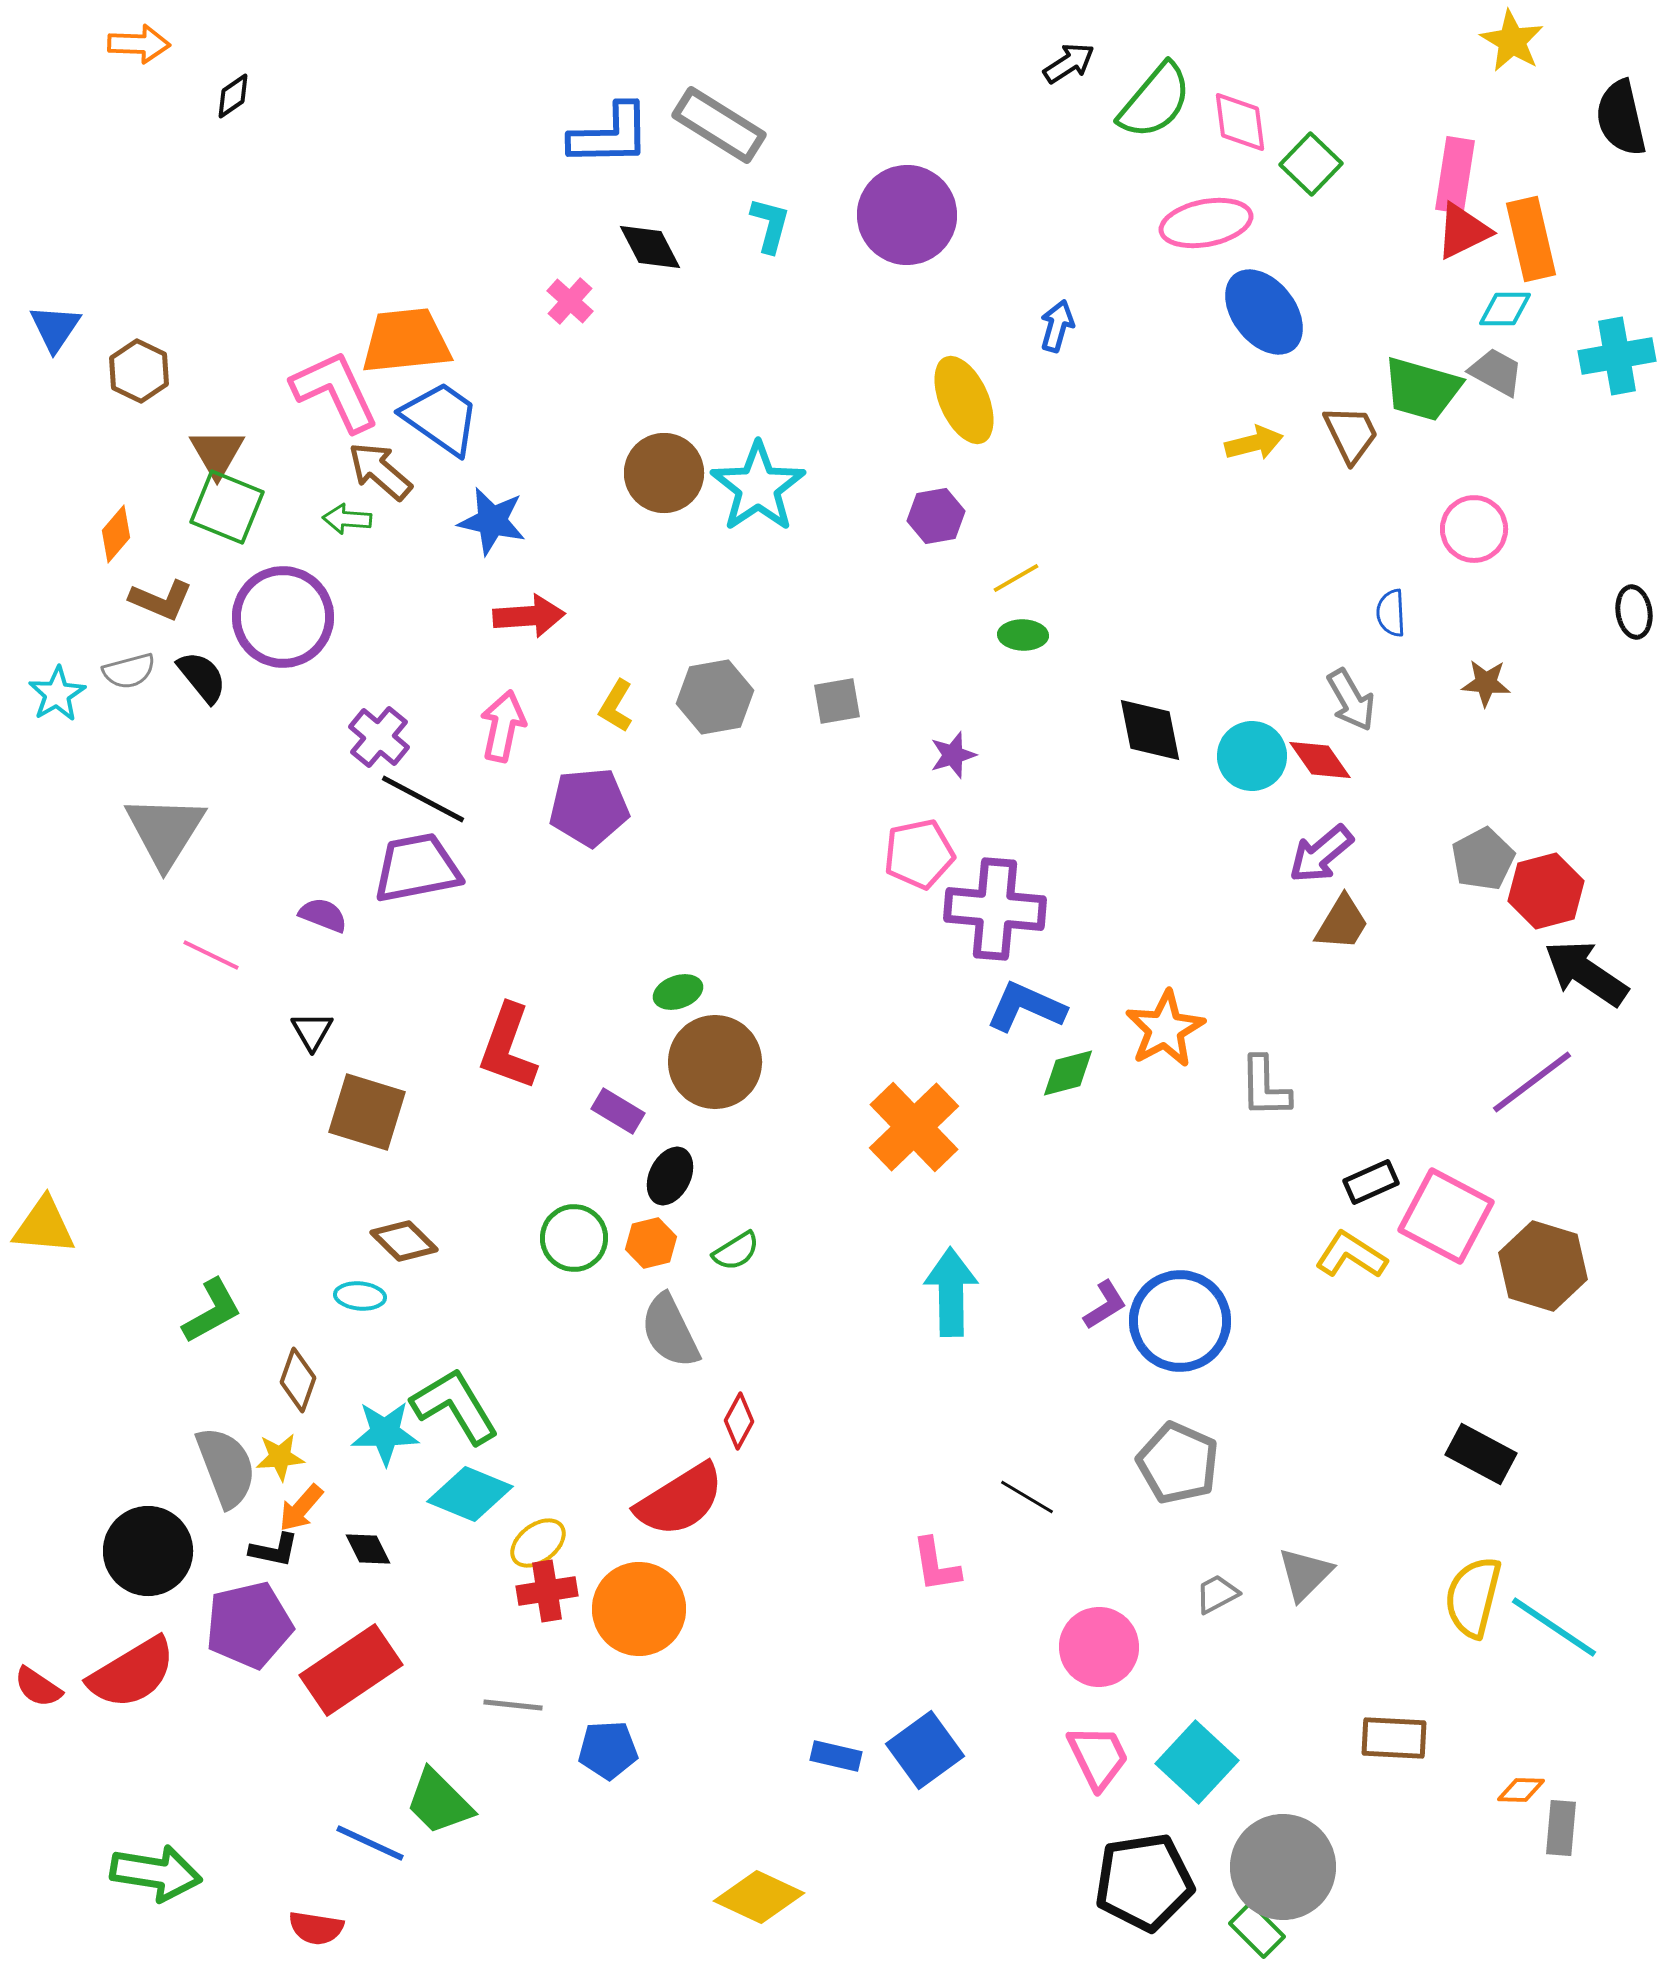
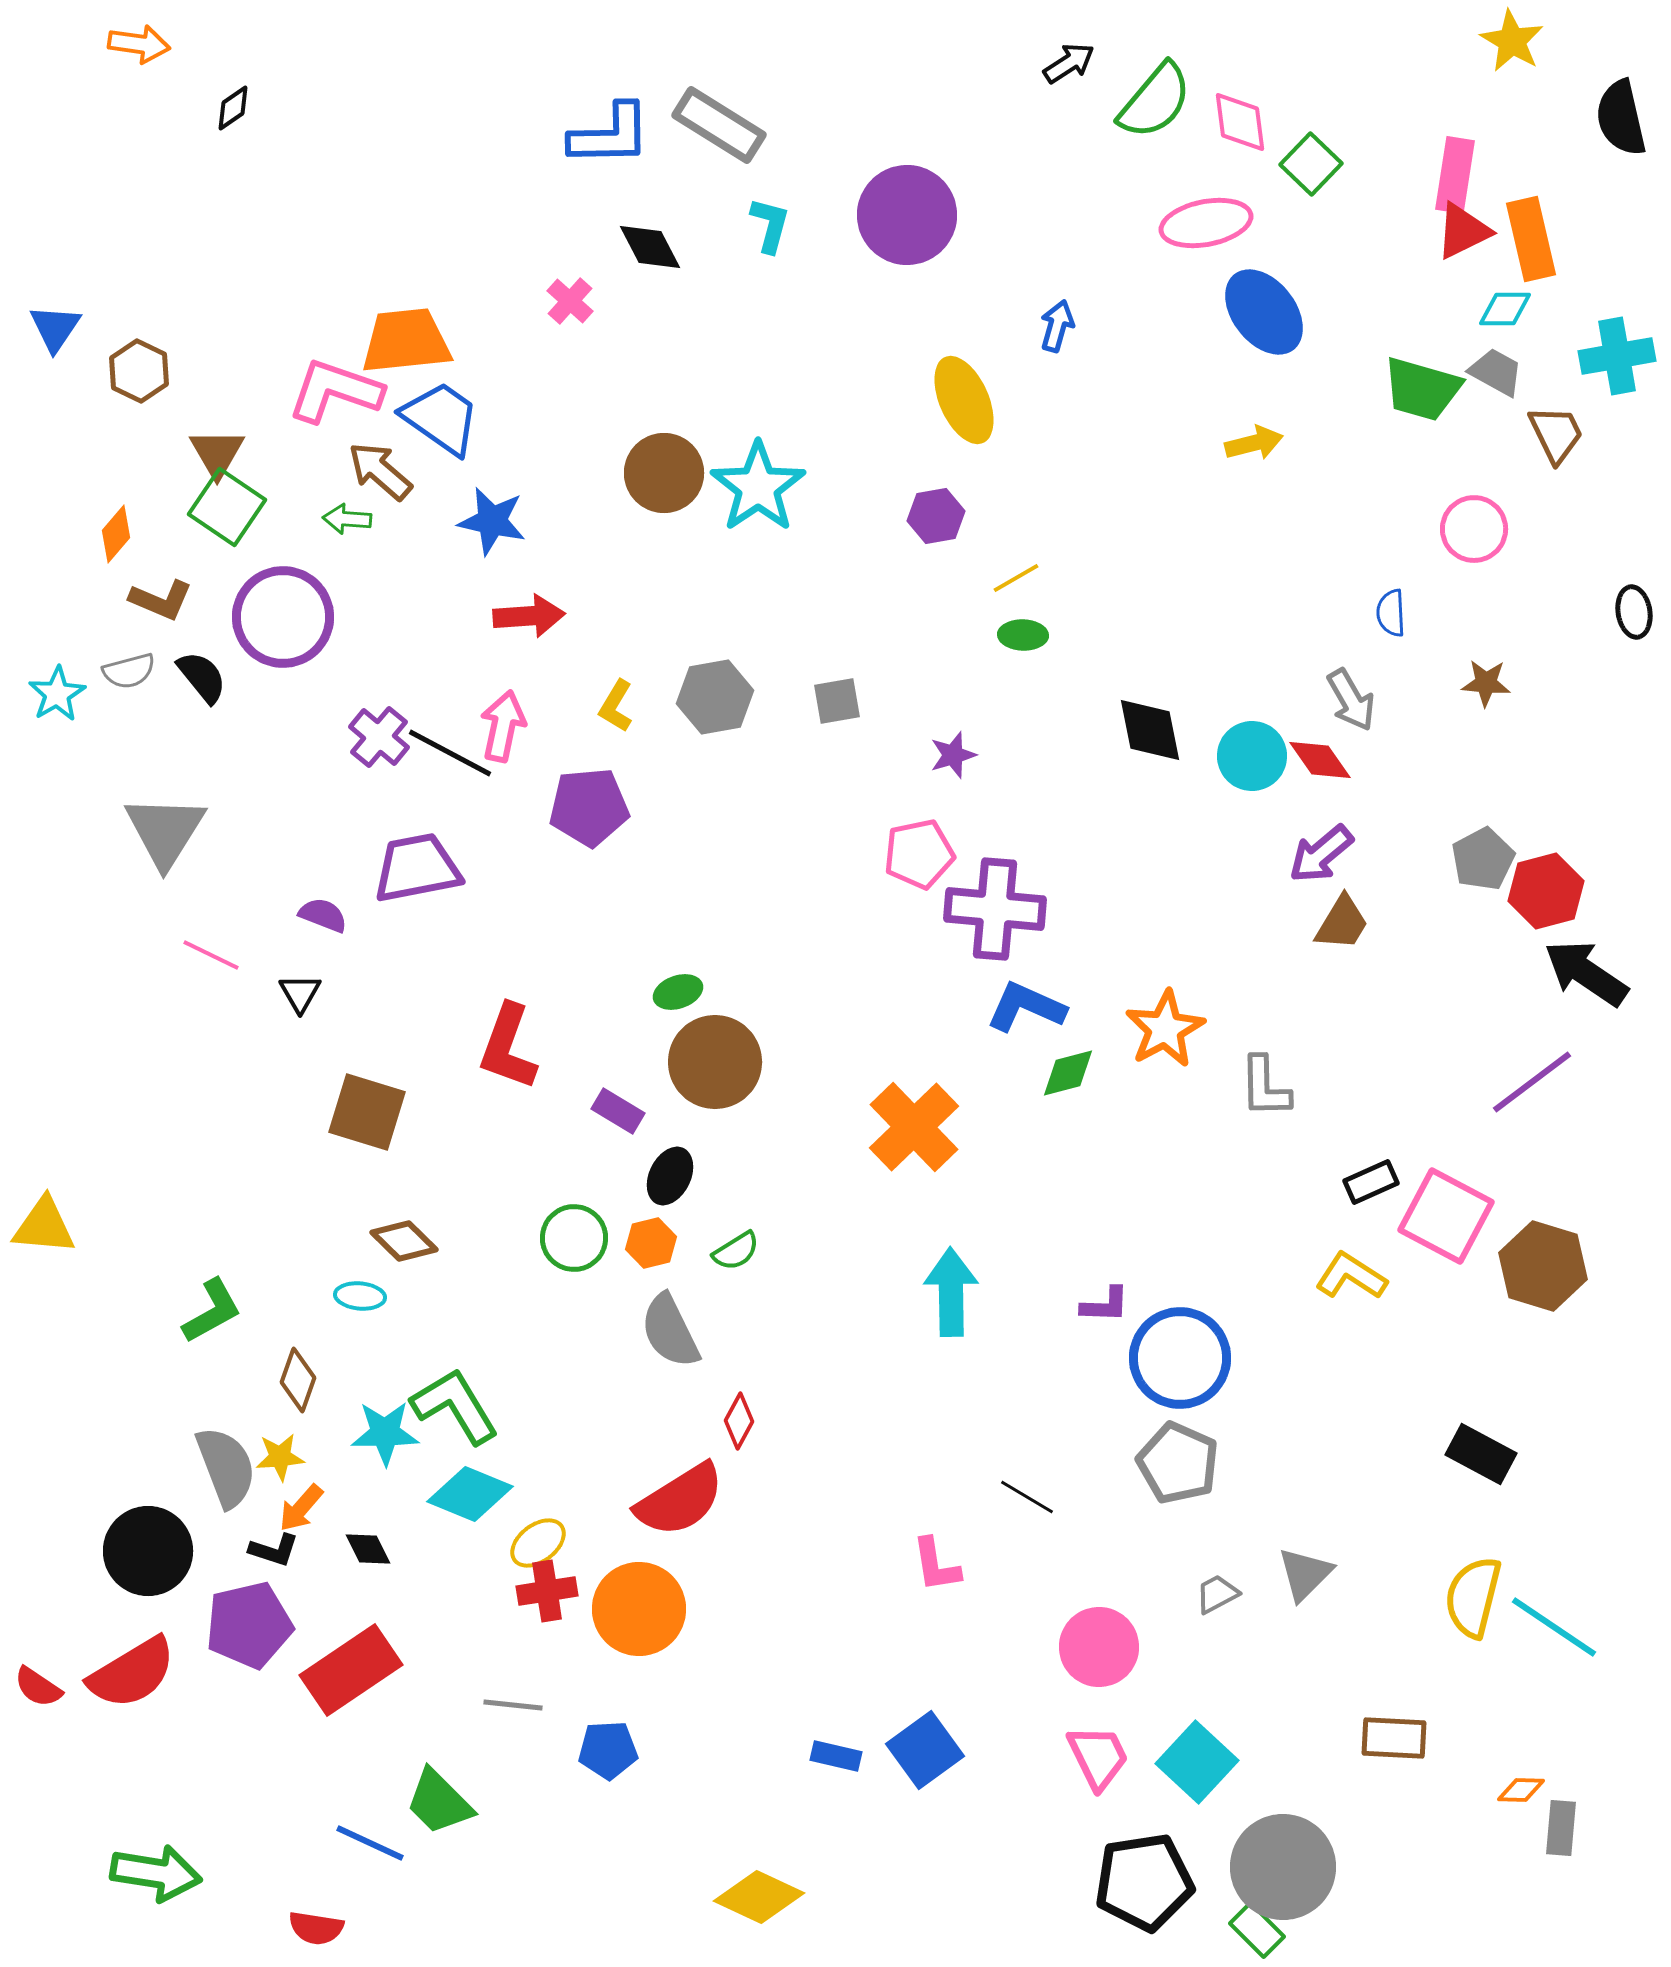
orange arrow at (139, 44): rotated 6 degrees clockwise
black diamond at (233, 96): moved 12 px down
pink L-shape at (335, 391): rotated 46 degrees counterclockwise
brown trapezoid at (1351, 434): moved 205 px right
green square at (227, 507): rotated 12 degrees clockwise
black line at (423, 799): moved 27 px right, 46 px up
black triangle at (312, 1031): moved 12 px left, 38 px up
yellow L-shape at (1351, 1255): moved 21 px down
purple L-shape at (1105, 1305): rotated 34 degrees clockwise
blue circle at (1180, 1321): moved 37 px down
black L-shape at (274, 1550): rotated 6 degrees clockwise
